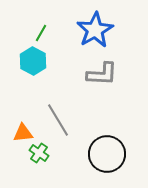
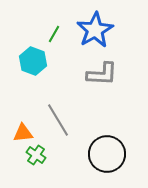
green line: moved 13 px right, 1 px down
cyan hexagon: rotated 8 degrees counterclockwise
green cross: moved 3 px left, 2 px down
